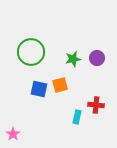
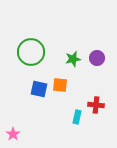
orange square: rotated 21 degrees clockwise
